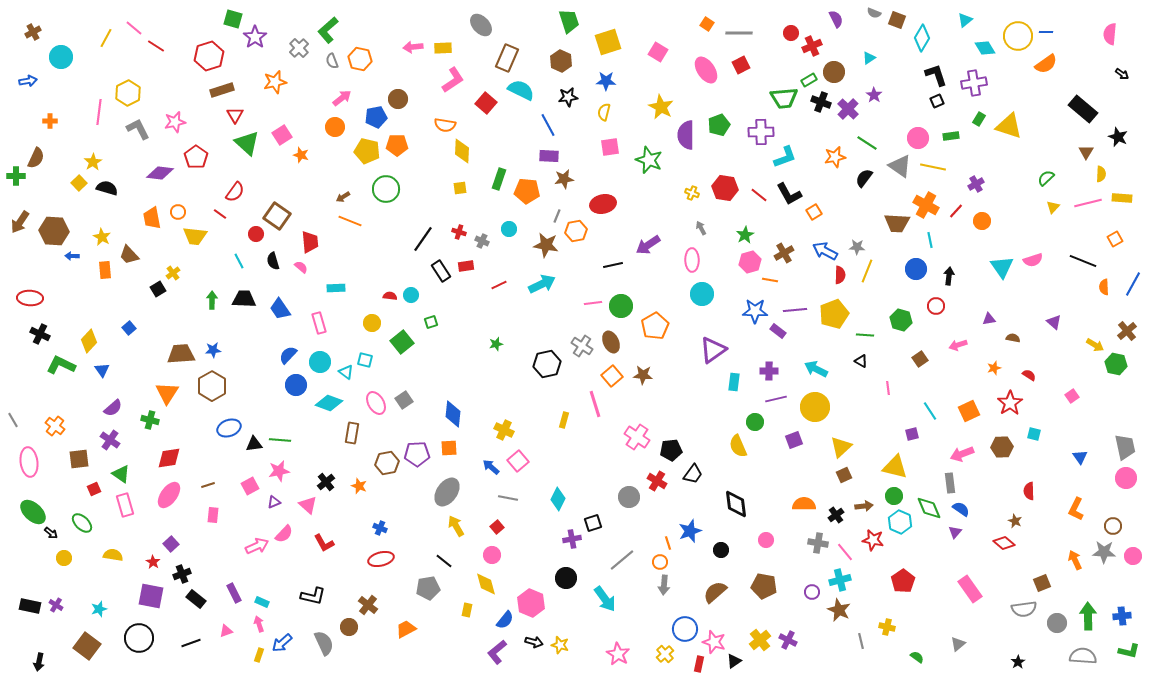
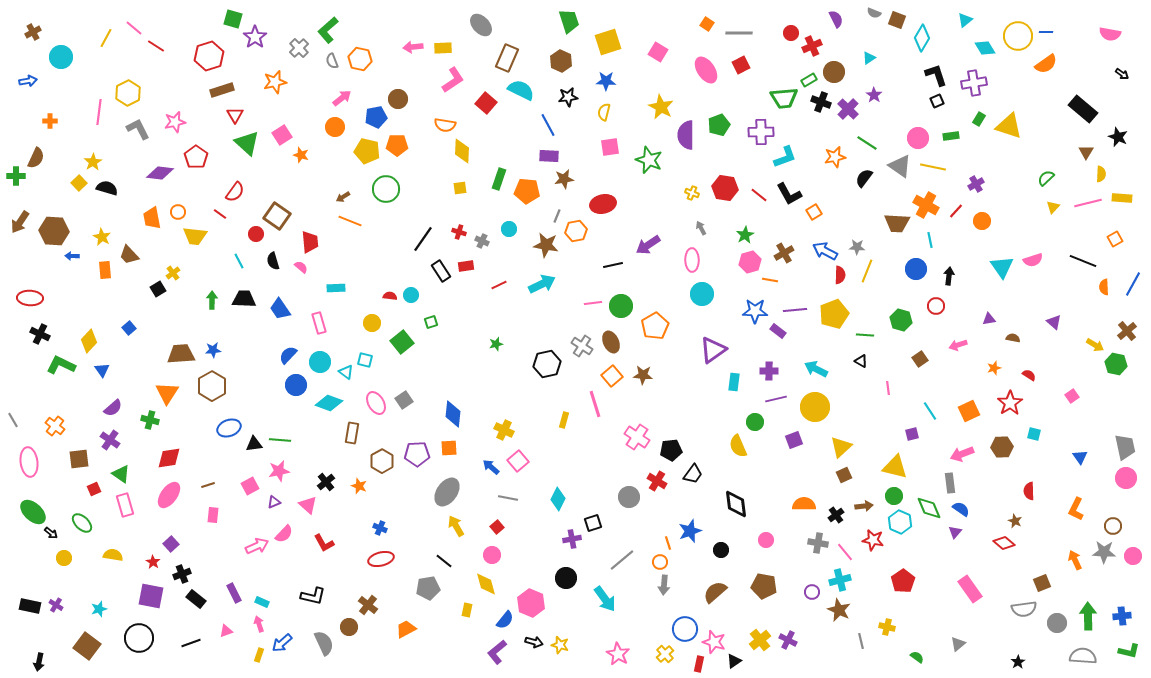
pink semicircle at (1110, 34): rotated 85 degrees counterclockwise
brown hexagon at (387, 463): moved 5 px left, 2 px up; rotated 20 degrees counterclockwise
